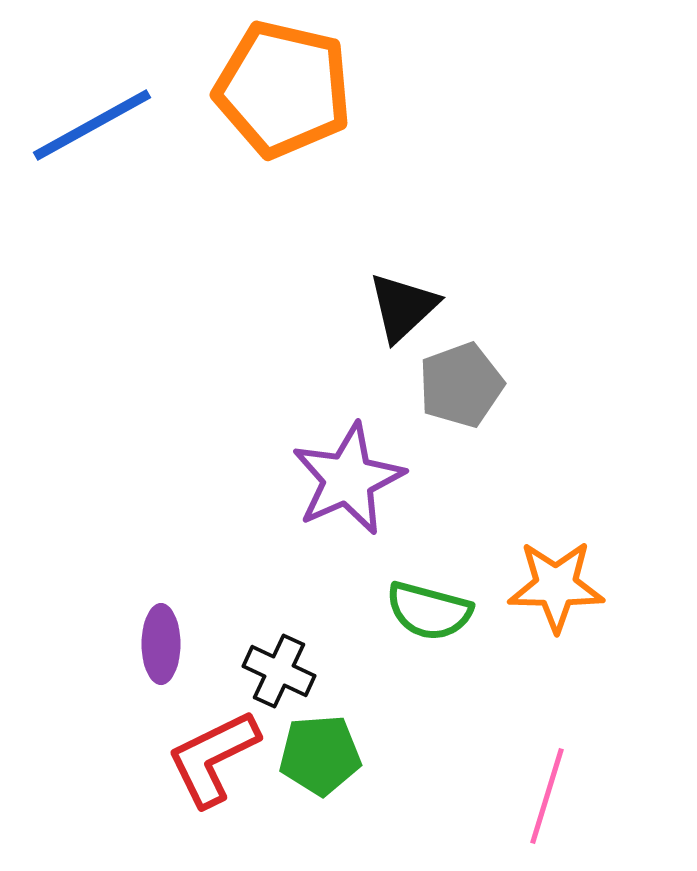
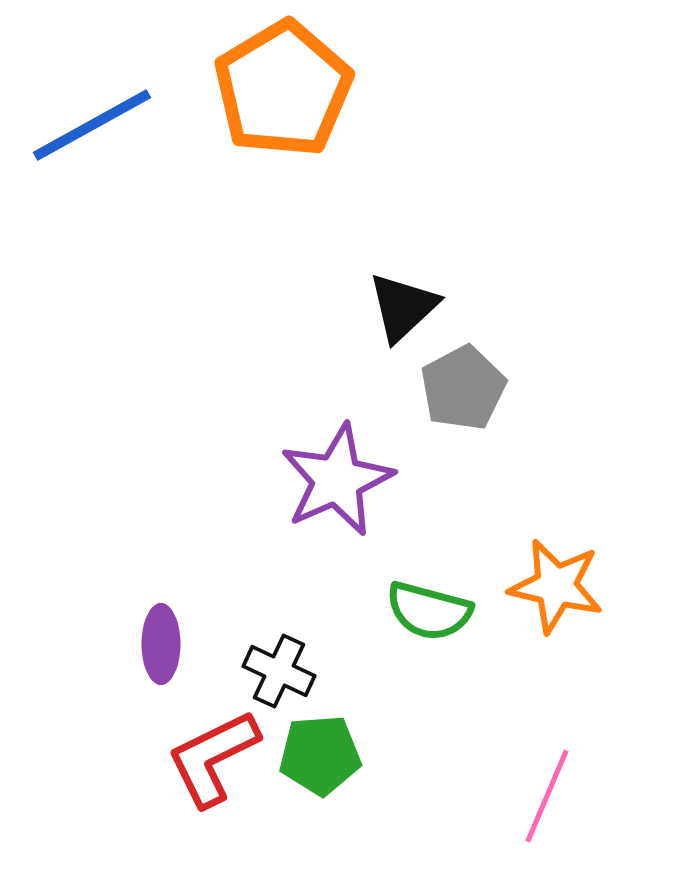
orange pentagon: rotated 28 degrees clockwise
gray pentagon: moved 2 px right, 3 px down; rotated 8 degrees counterclockwise
purple star: moved 11 px left, 1 px down
orange star: rotated 12 degrees clockwise
pink line: rotated 6 degrees clockwise
